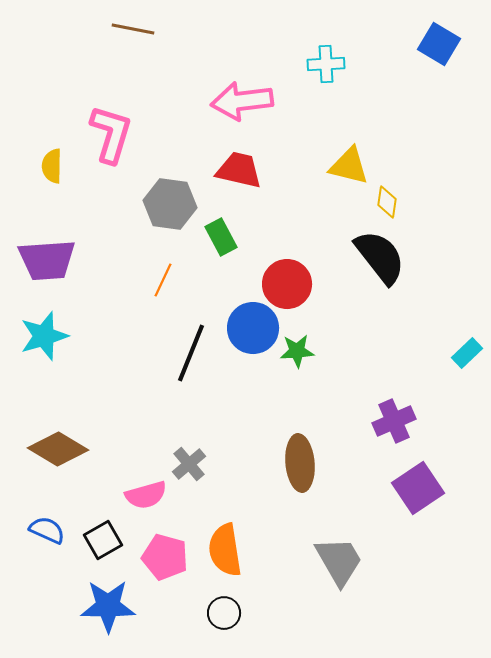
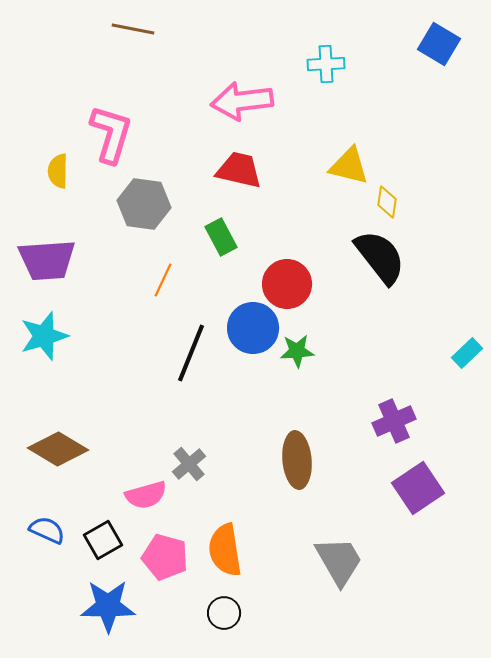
yellow semicircle: moved 6 px right, 5 px down
gray hexagon: moved 26 px left
brown ellipse: moved 3 px left, 3 px up
